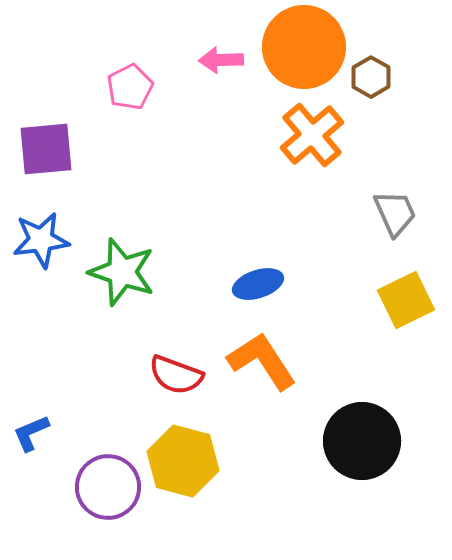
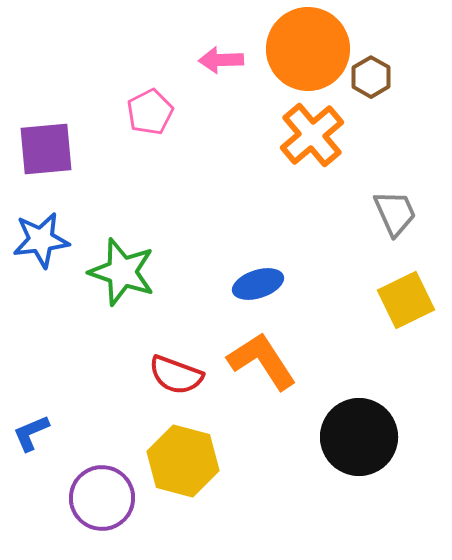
orange circle: moved 4 px right, 2 px down
pink pentagon: moved 20 px right, 25 px down
black circle: moved 3 px left, 4 px up
purple circle: moved 6 px left, 11 px down
